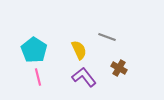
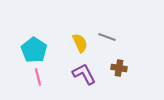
yellow semicircle: moved 1 px right, 7 px up
brown cross: rotated 21 degrees counterclockwise
purple L-shape: moved 3 px up; rotated 10 degrees clockwise
